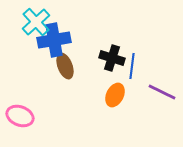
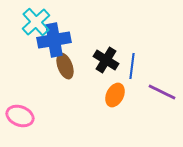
black cross: moved 6 px left, 2 px down; rotated 15 degrees clockwise
